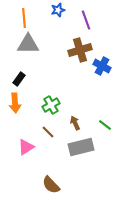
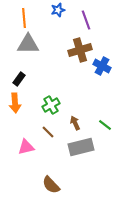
pink triangle: rotated 18 degrees clockwise
